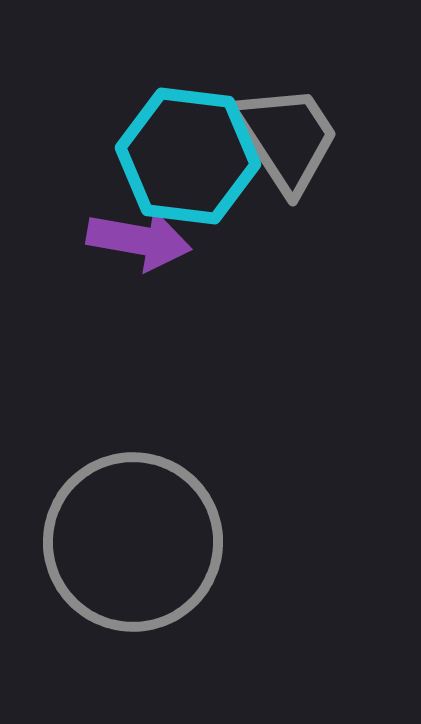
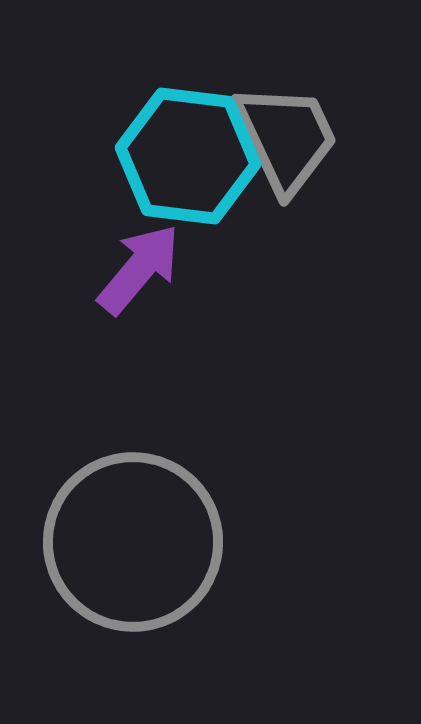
gray trapezoid: rotated 8 degrees clockwise
purple arrow: moved 29 px down; rotated 60 degrees counterclockwise
